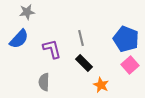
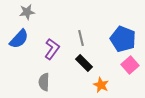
blue pentagon: moved 3 px left
purple L-shape: rotated 50 degrees clockwise
